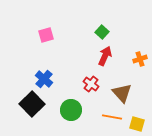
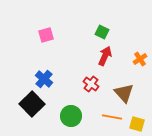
green square: rotated 16 degrees counterclockwise
orange cross: rotated 16 degrees counterclockwise
brown triangle: moved 2 px right
green circle: moved 6 px down
